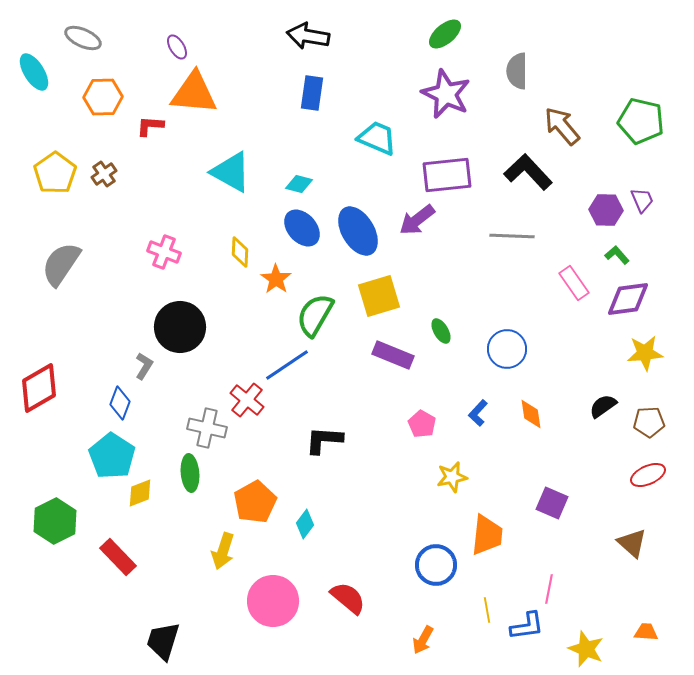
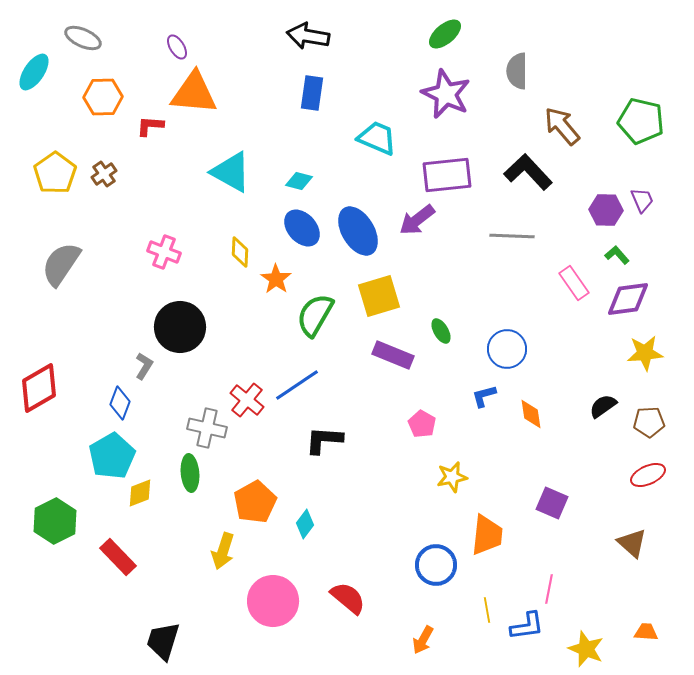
cyan ellipse at (34, 72): rotated 66 degrees clockwise
cyan diamond at (299, 184): moved 3 px up
blue line at (287, 365): moved 10 px right, 20 px down
blue L-shape at (478, 413): moved 6 px right, 17 px up; rotated 32 degrees clockwise
cyan pentagon at (112, 456): rotated 9 degrees clockwise
